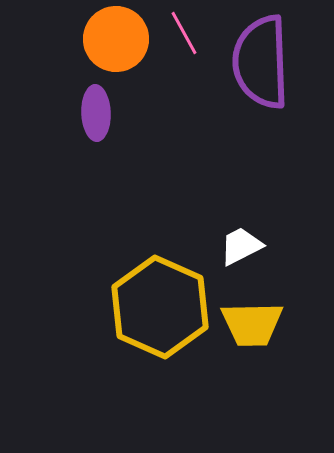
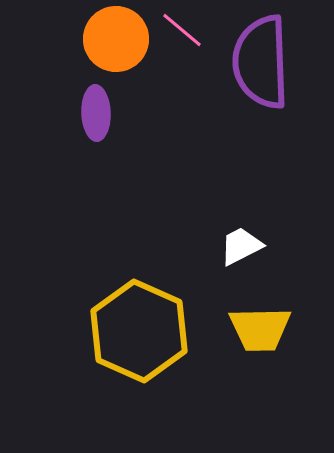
pink line: moved 2 px left, 3 px up; rotated 21 degrees counterclockwise
yellow hexagon: moved 21 px left, 24 px down
yellow trapezoid: moved 8 px right, 5 px down
